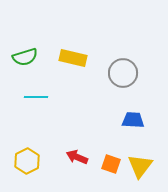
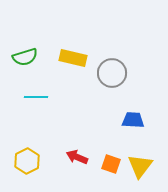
gray circle: moved 11 px left
